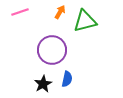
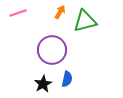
pink line: moved 2 px left, 1 px down
